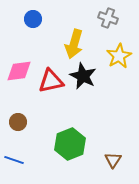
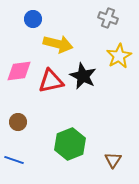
yellow arrow: moved 16 px left; rotated 92 degrees counterclockwise
